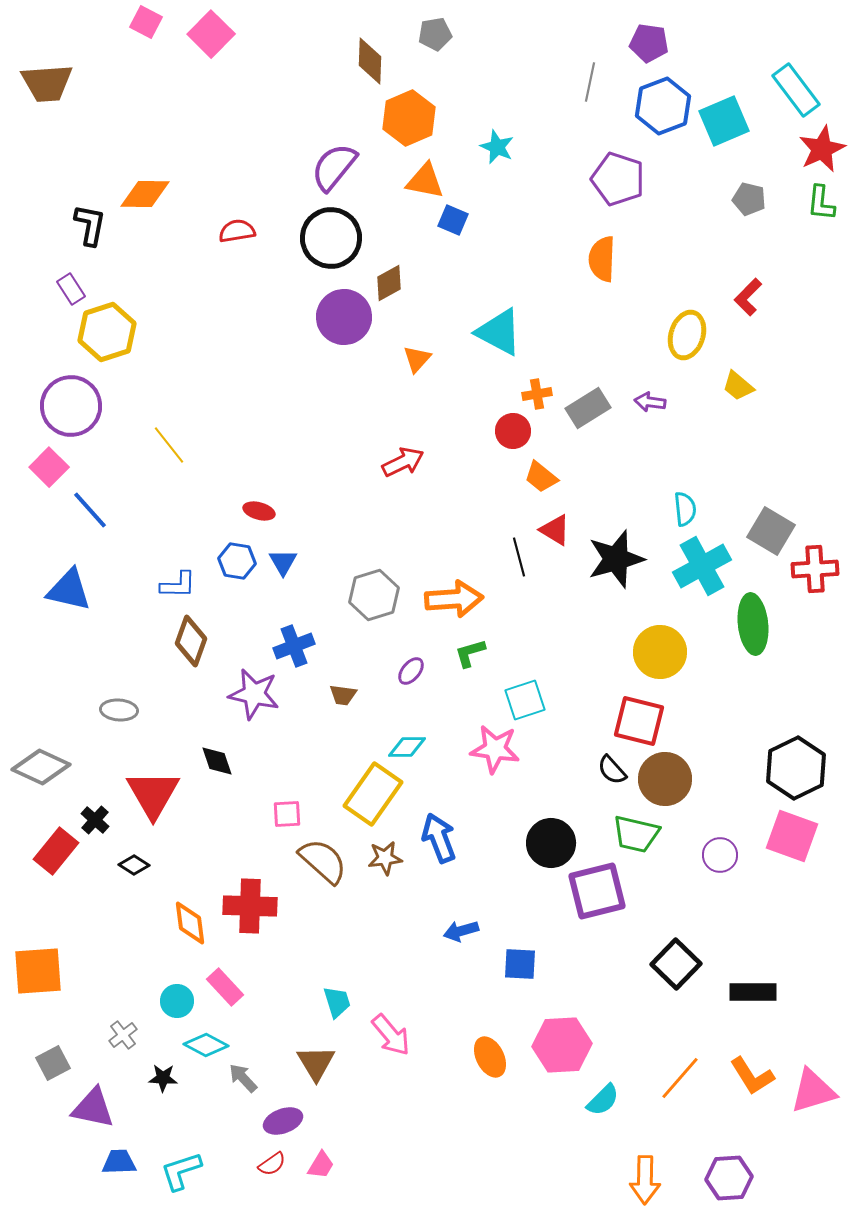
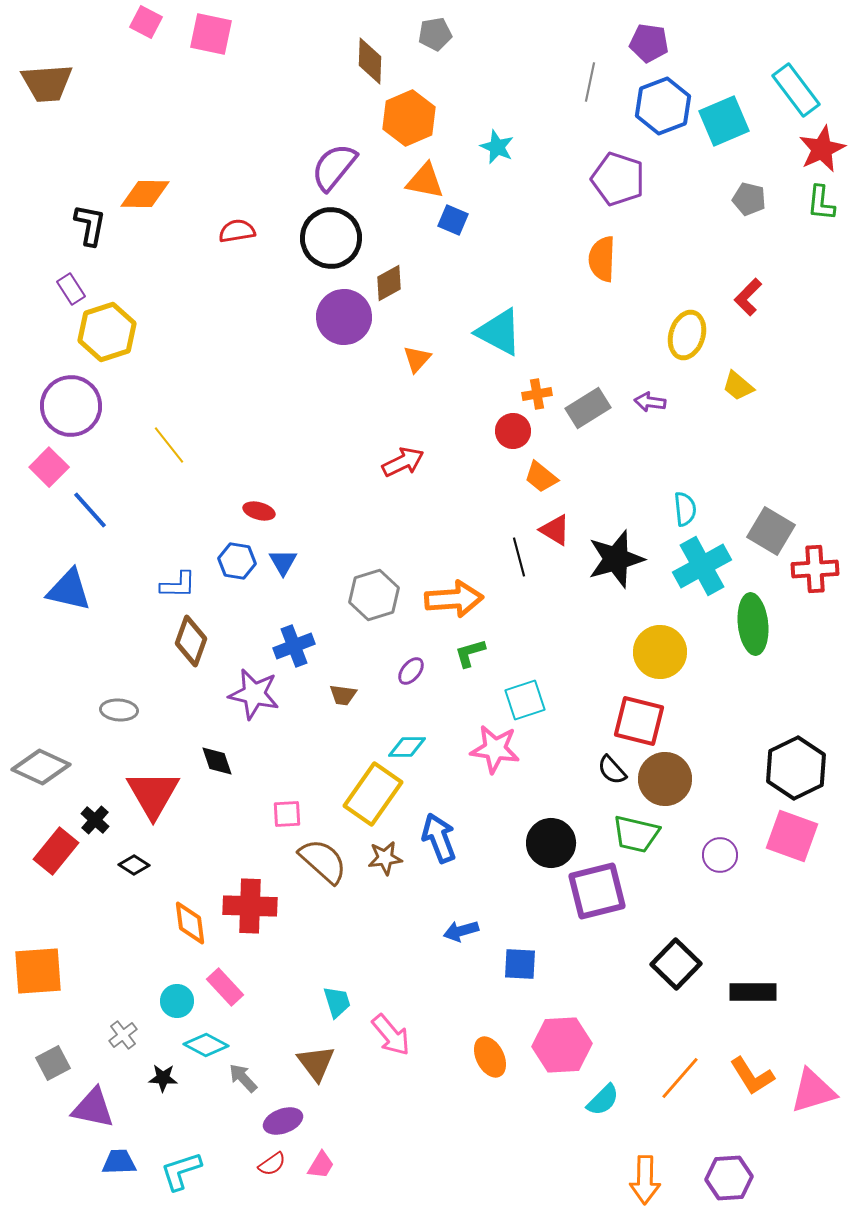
pink square at (211, 34): rotated 33 degrees counterclockwise
brown triangle at (316, 1063): rotated 6 degrees counterclockwise
